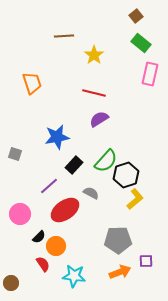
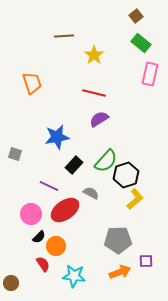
purple line: rotated 66 degrees clockwise
pink circle: moved 11 px right
